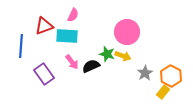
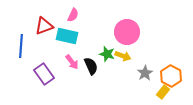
cyan rectangle: rotated 10 degrees clockwise
black semicircle: rotated 90 degrees clockwise
